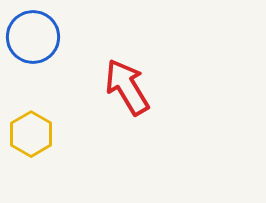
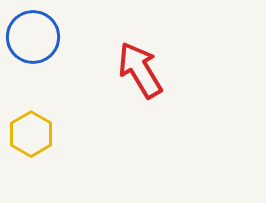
red arrow: moved 13 px right, 17 px up
